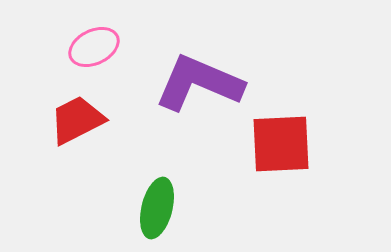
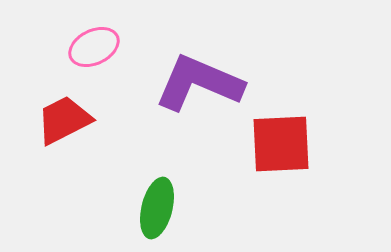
red trapezoid: moved 13 px left
